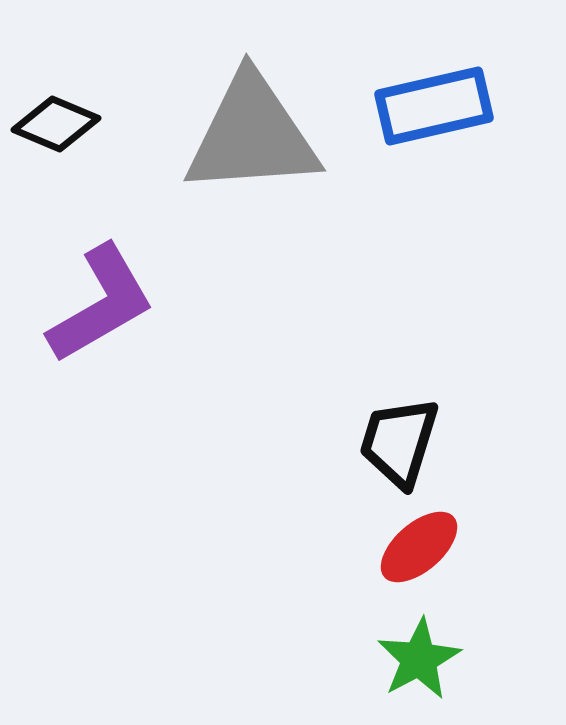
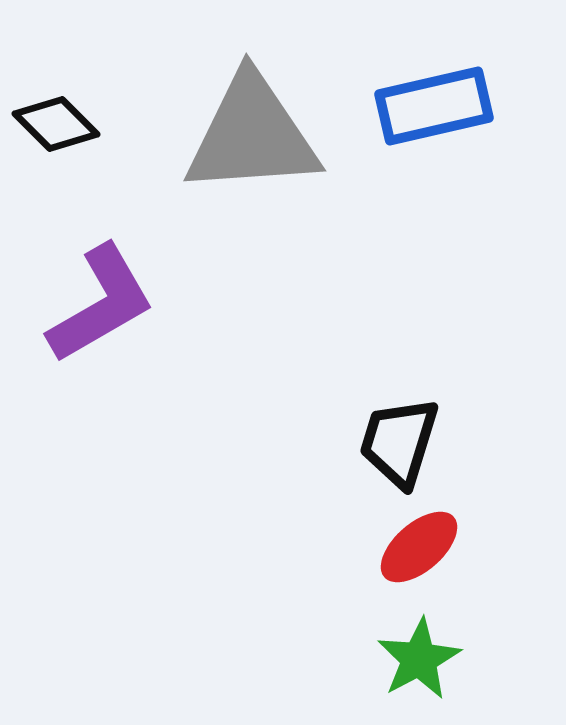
black diamond: rotated 22 degrees clockwise
